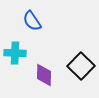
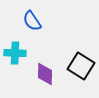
black square: rotated 12 degrees counterclockwise
purple diamond: moved 1 px right, 1 px up
